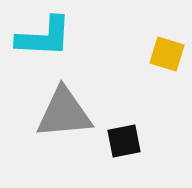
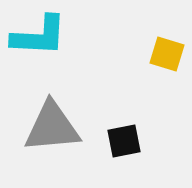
cyan L-shape: moved 5 px left, 1 px up
gray triangle: moved 12 px left, 14 px down
